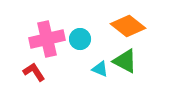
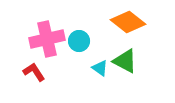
orange diamond: moved 4 px up
cyan circle: moved 1 px left, 2 px down
cyan triangle: moved 1 px up; rotated 12 degrees clockwise
